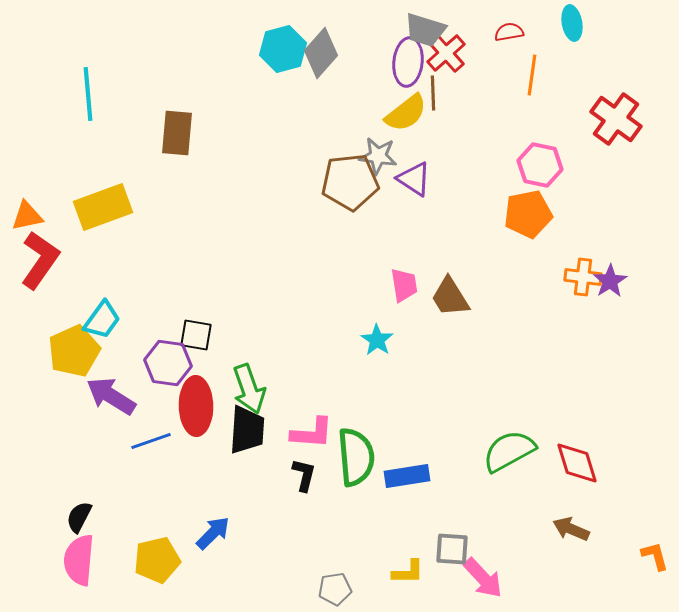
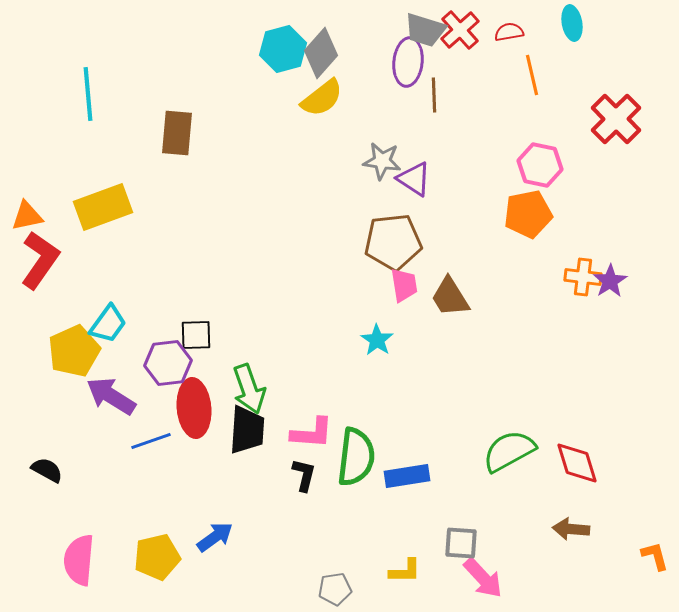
red cross at (446, 53): moved 14 px right, 23 px up
orange line at (532, 75): rotated 21 degrees counterclockwise
brown line at (433, 93): moved 1 px right, 2 px down
yellow semicircle at (406, 113): moved 84 px left, 15 px up
red cross at (616, 119): rotated 9 degrees clockwise
gray star at (378, 156): moved 4 px right, 5 px down
brown pentagon at (350, 182): moved 43 px right, 60 px down
cyan trapezoid at (102, 320): moved 6 px right, 4 px down
black square at (196, 335): rotated 12 degrees counterclockwise
purple hexagon at (168, 363): rotated 15 degrees counterclockwise
red ellipse at (196, 406): moved 2 px left, 2 px down; rotated 4 degrees counterclockwise
green semicircle at (356, 457): rotated 12 degrees clockwise
black semicircle at (79, 517): moved 32 px left, 47 px up; rotated 92 degrees clockwise
brown arrow at (571, 529): rotated 18 degrees counterclockwise
blue arrow at (213, 533): moved 2 px right, 4 px down; rotated 9 degrees clockwise
gray square at (452, 549): moved 9 px right, 6 px up
yellow pentagon at (157, 560): moved 3 px up
yellow L-shape at (408, 572): moved 3 px left, 1 px up
